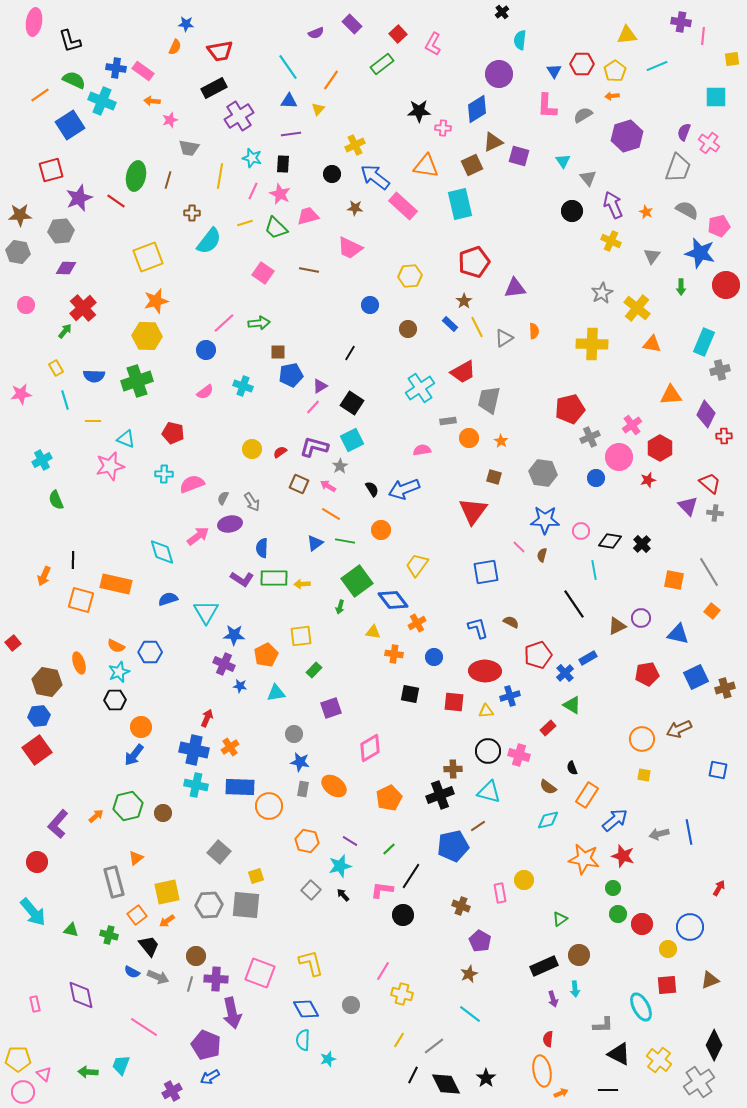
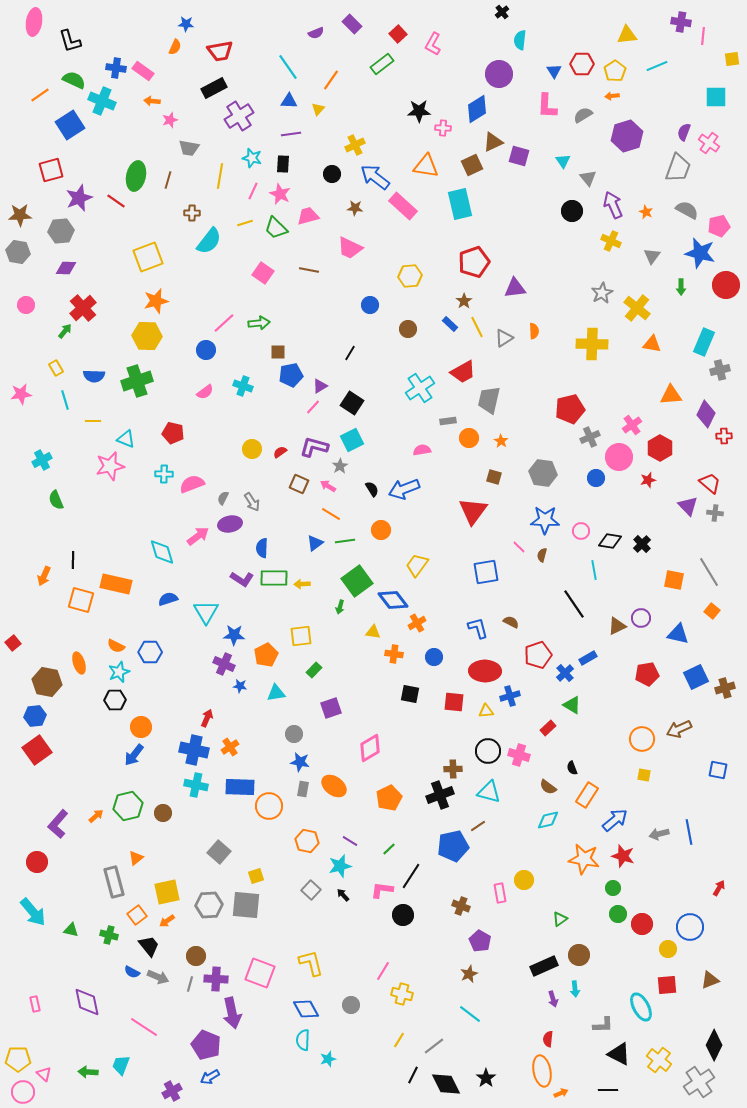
green line at (345, 541): rotated 18 degrees counterclockwise
blue hexagon at (39, 716): moved 4 px left
purple diamond at (81, 995): moved 6 px right, 7 px down
